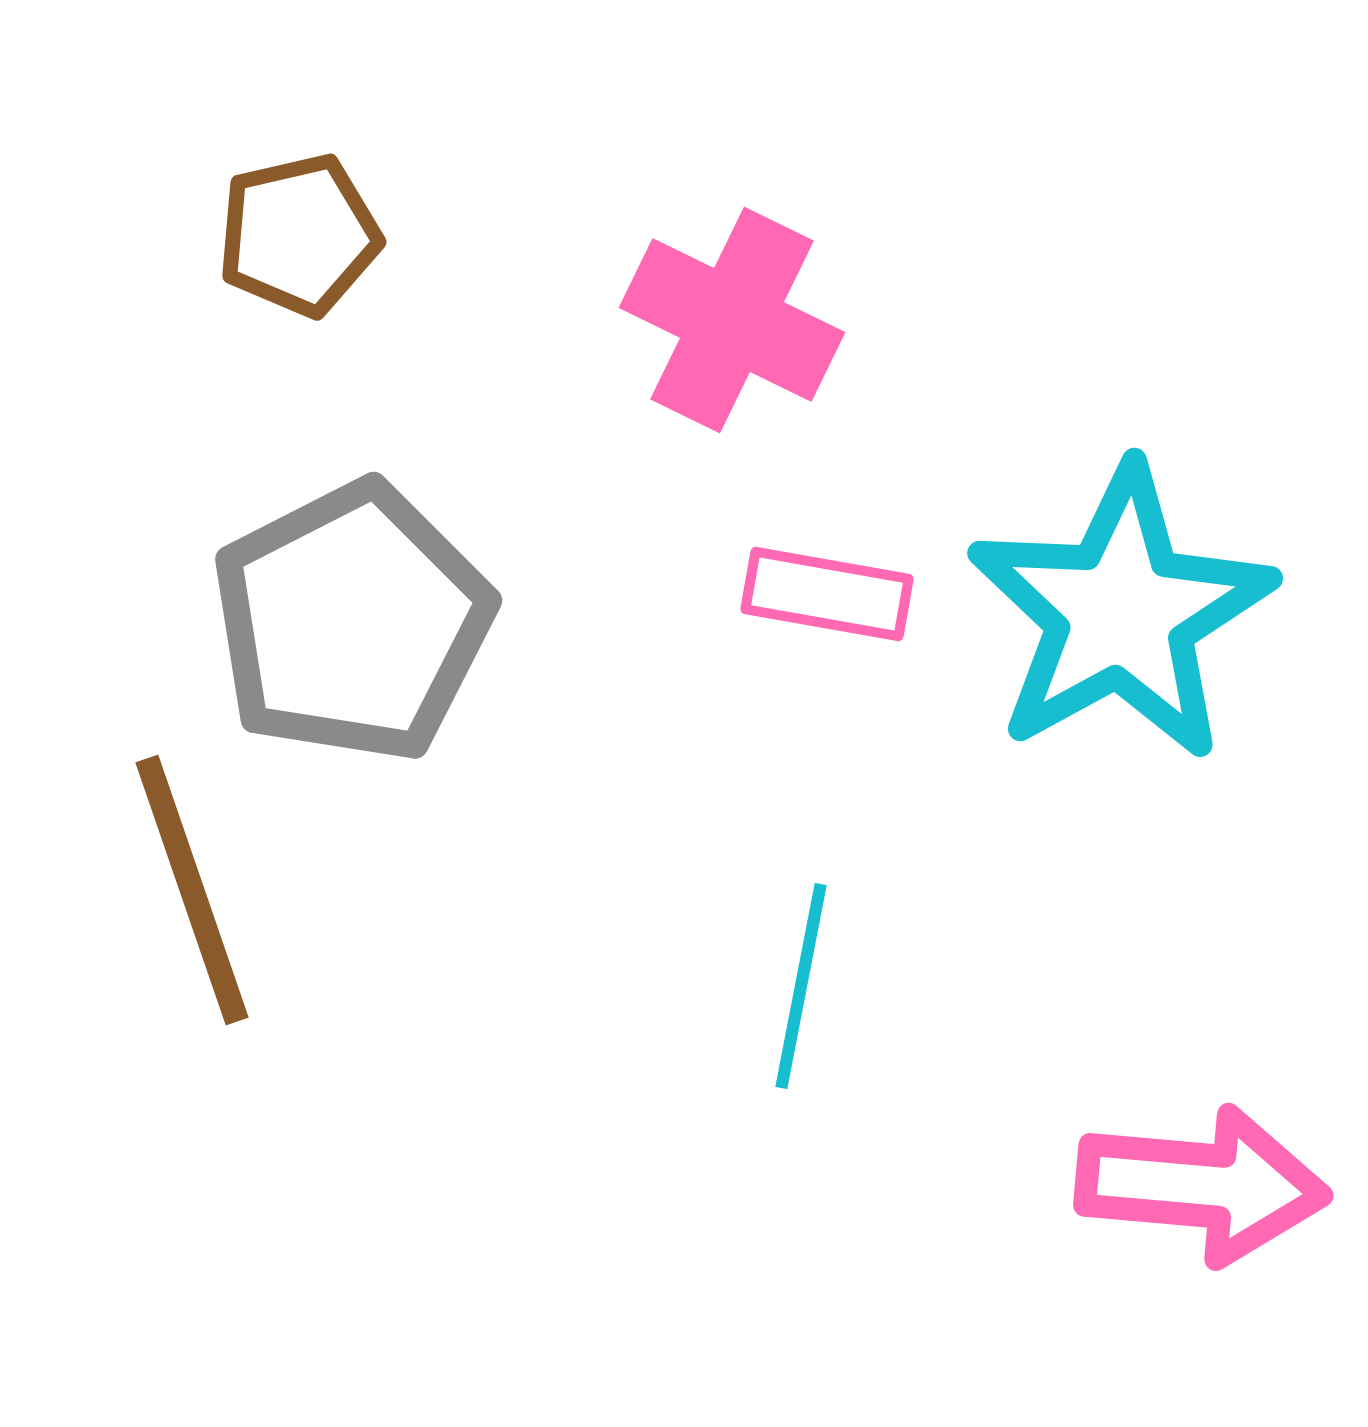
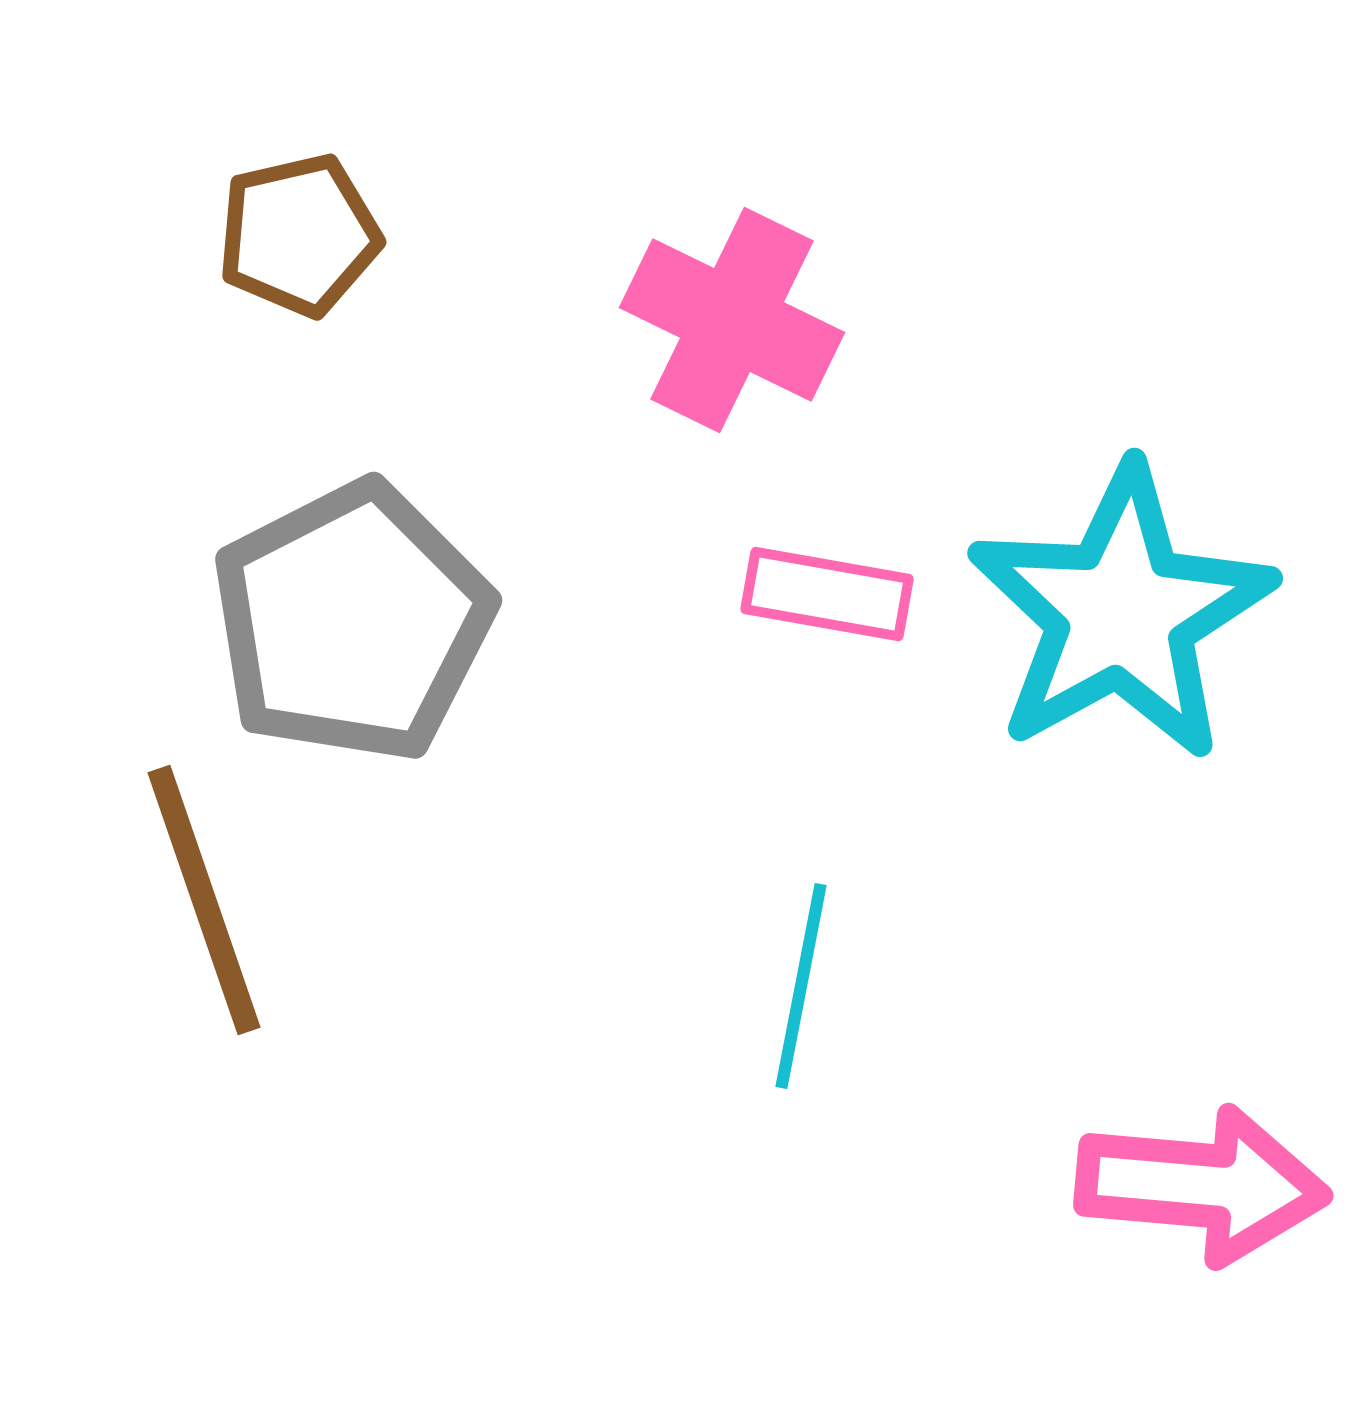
brown line: moved 12 px right, 10 px down
